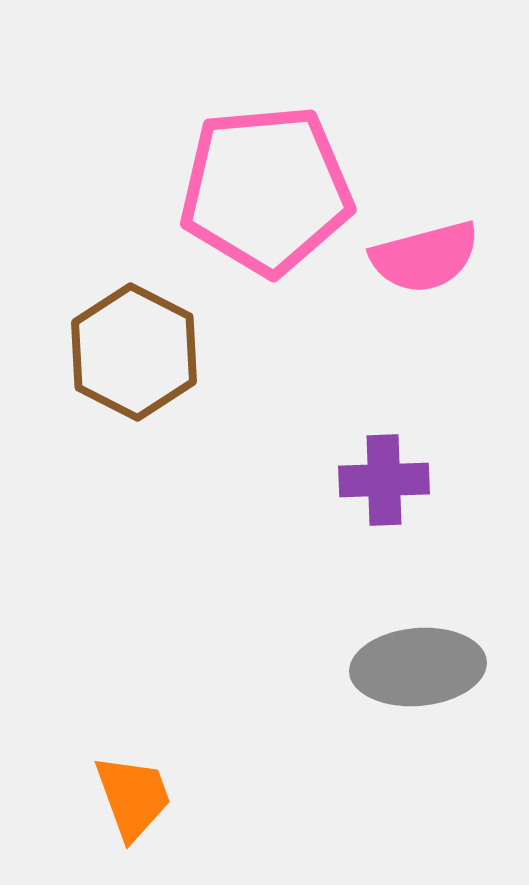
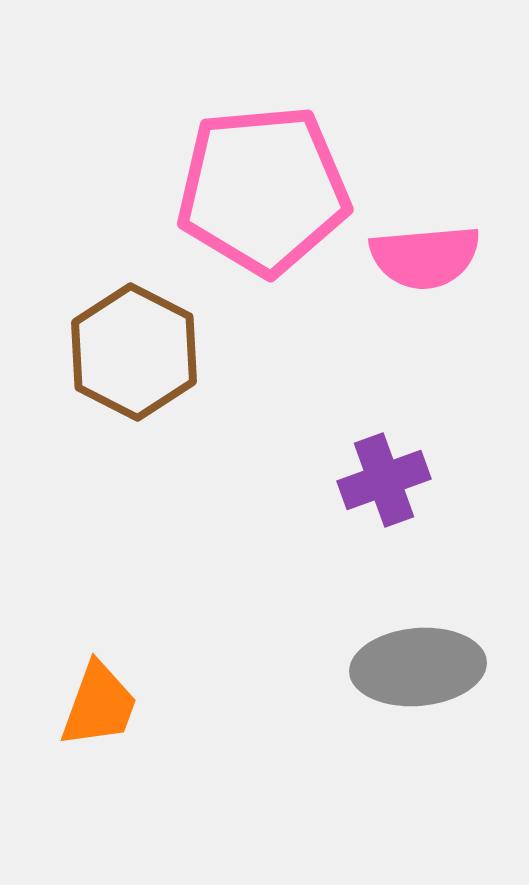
pink pentagon: moved 3 px left
pink semicircle: rotated 10 degrees clockwise
purple cross: rotated 18 degrees counterclockwise
orange trapezoid: moved 34 px left, 92 px up; rotated 40 degrees clockwise
